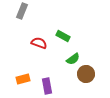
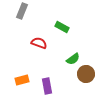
green rectangle: moved 1 px left, 9 px up
orange rectangle: moved 1 px left, 1 px down
